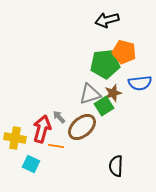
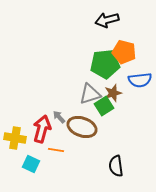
blue semicircle: moved 3 px up
brown ellipse: rotated 60 degrees clockwise
orange line: moved 4 px down
black semicircle: rotated 10 degrees counterclockwise
